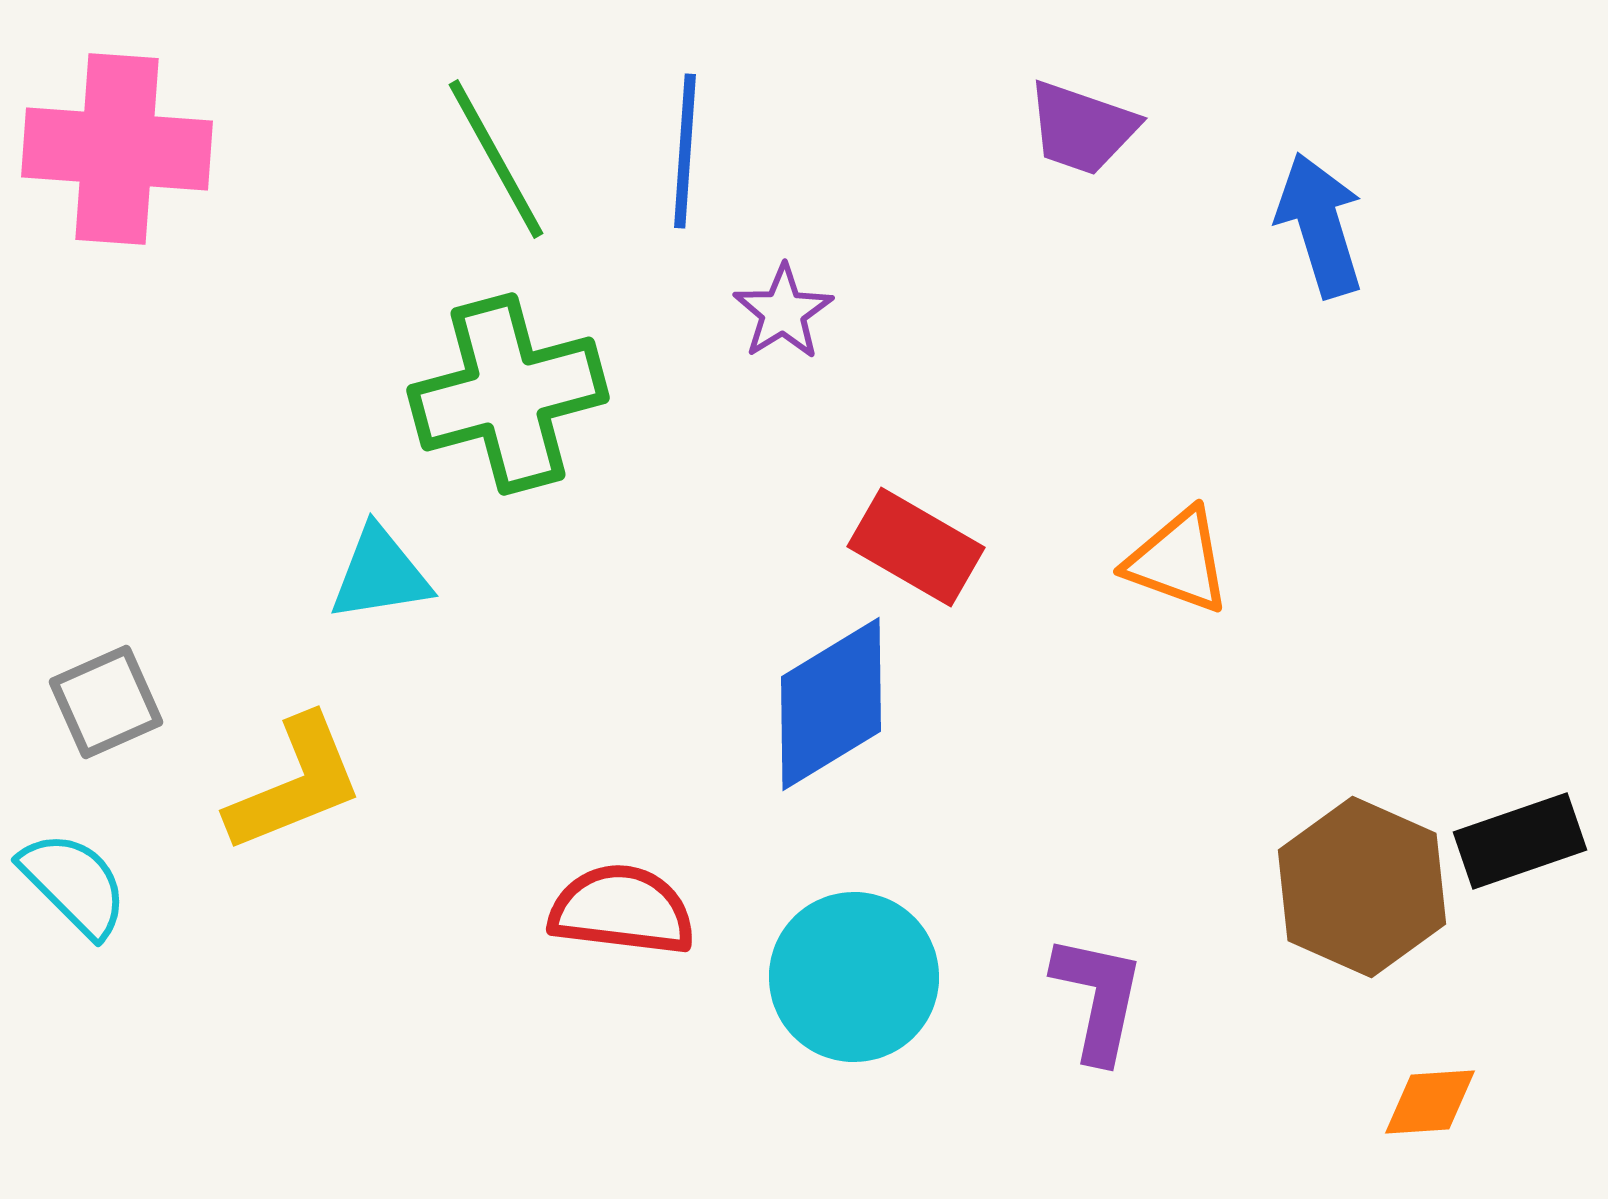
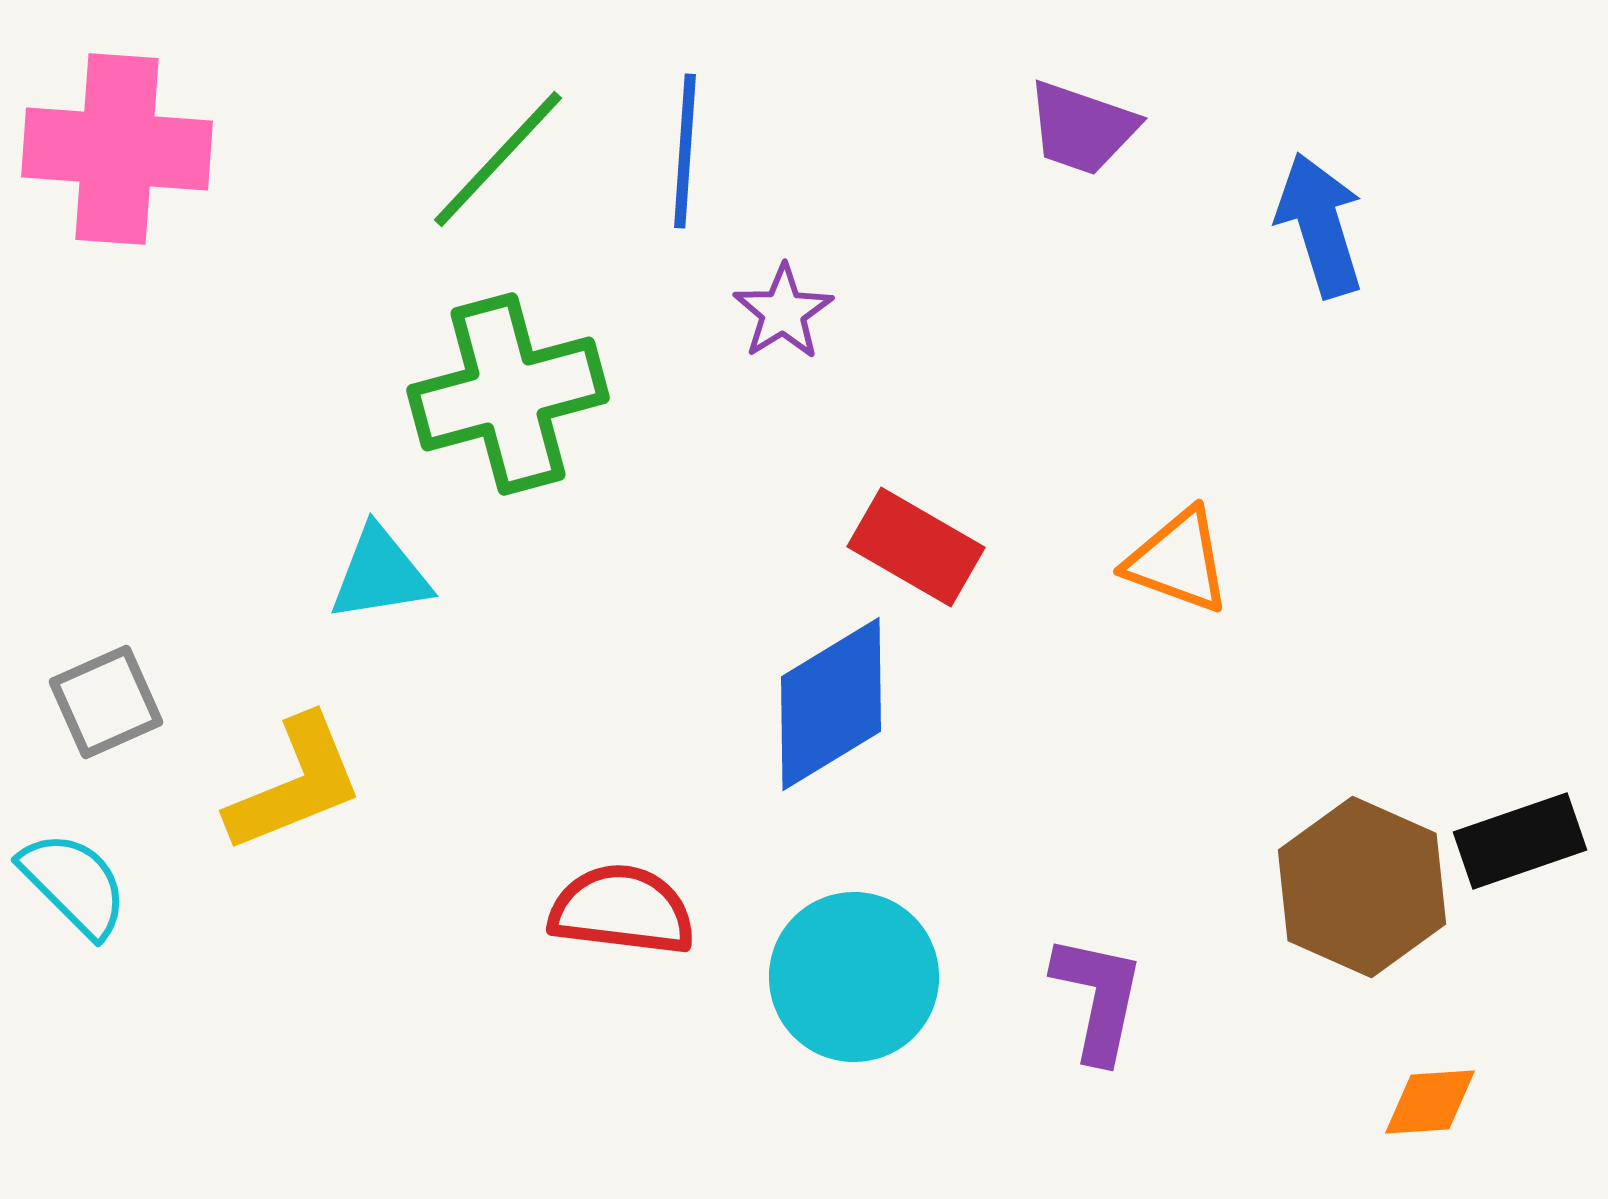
green line: moved 2 px right; rotated 72 degrees clockwise
